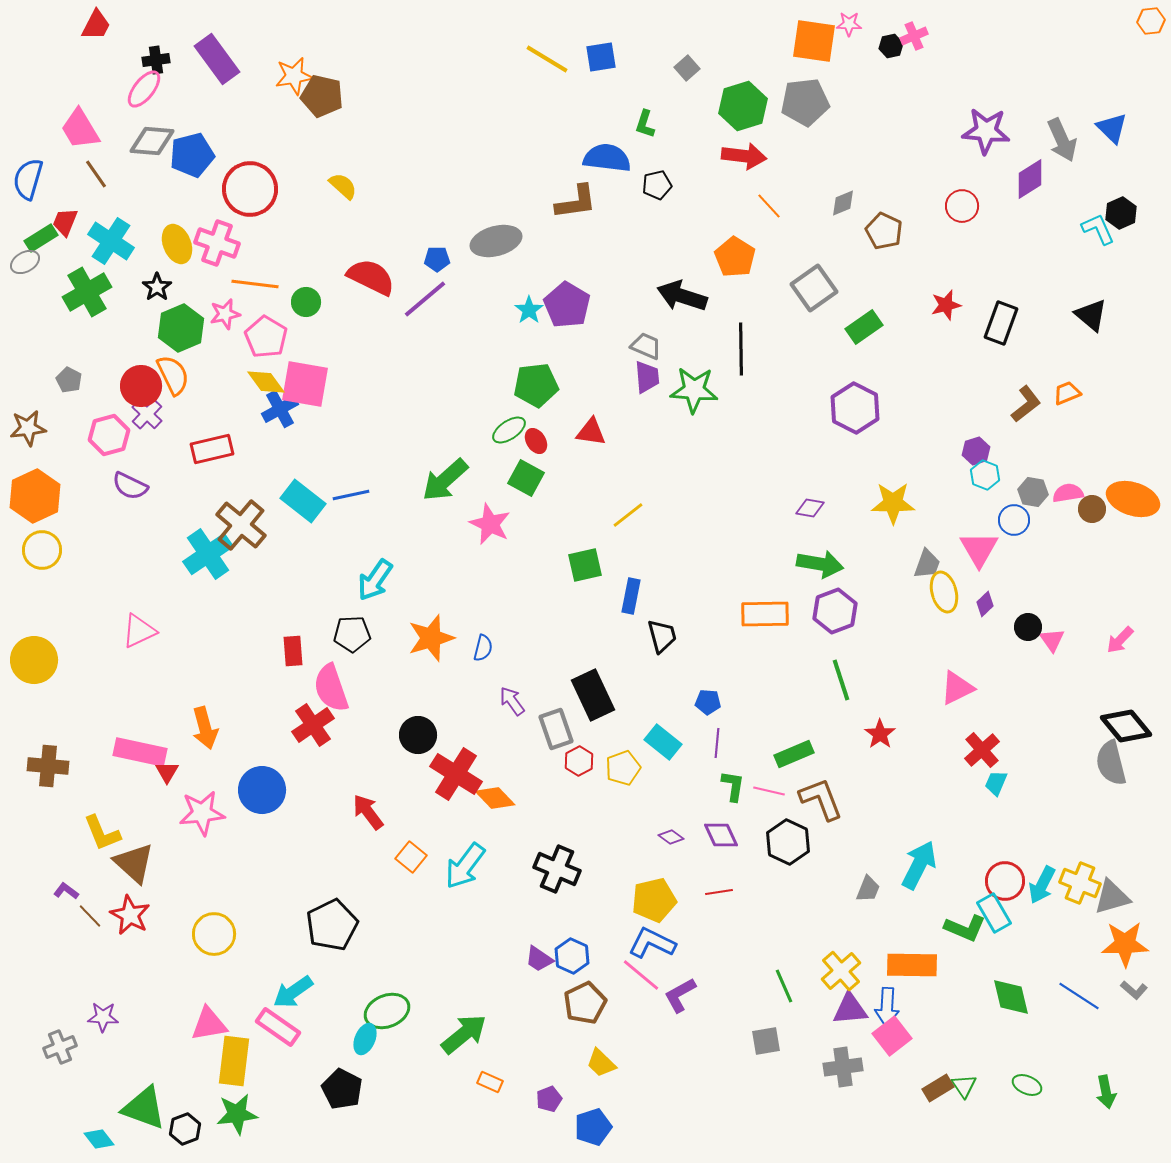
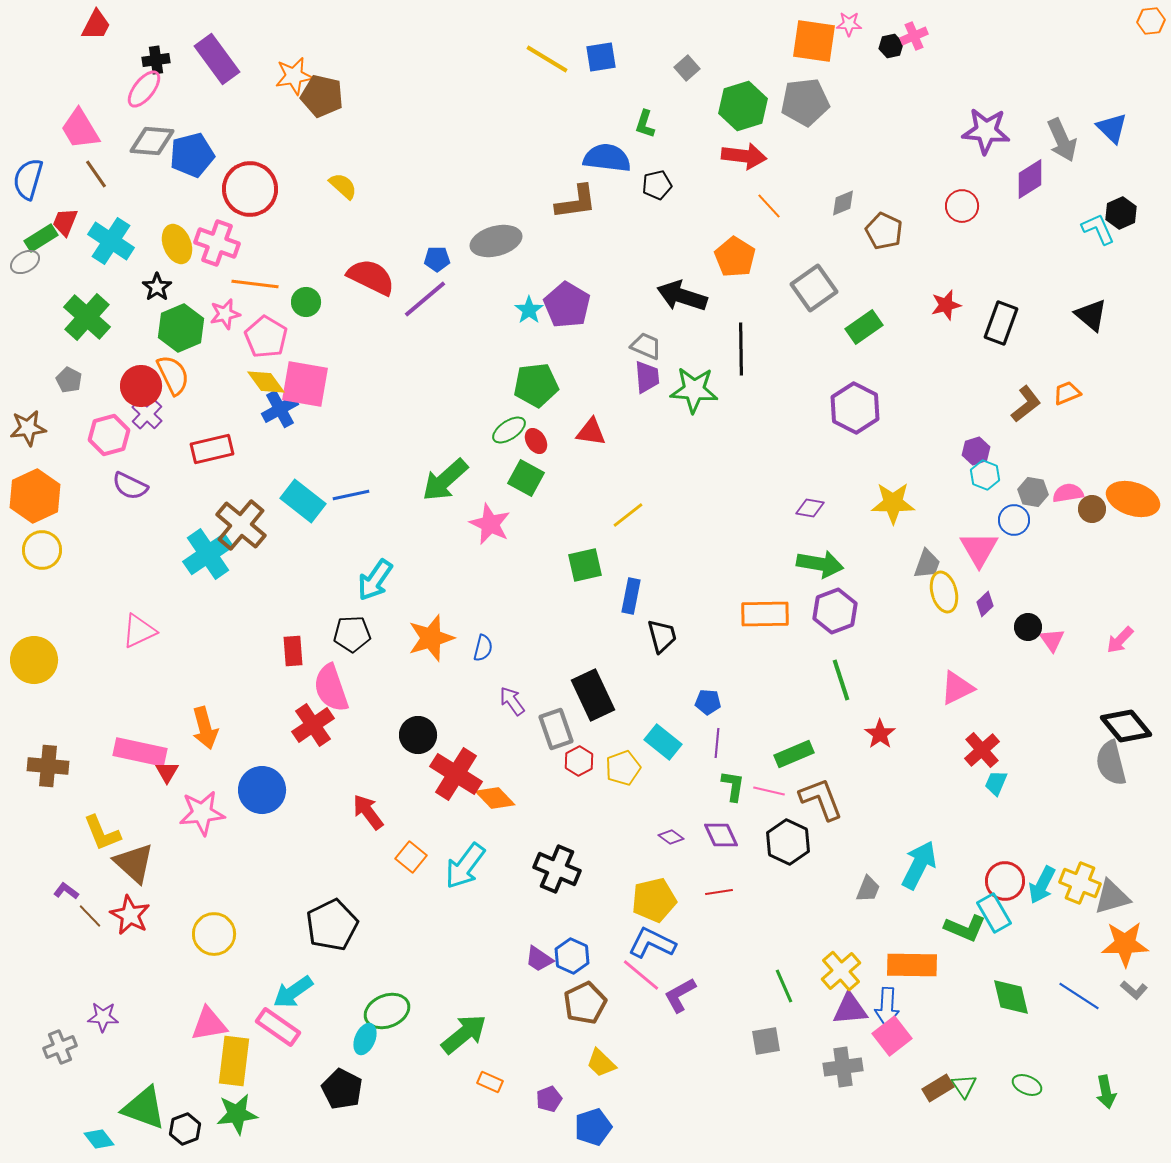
green cross at (87, 292): moved 25 px down; rotated 18 degrees counterclockwise
